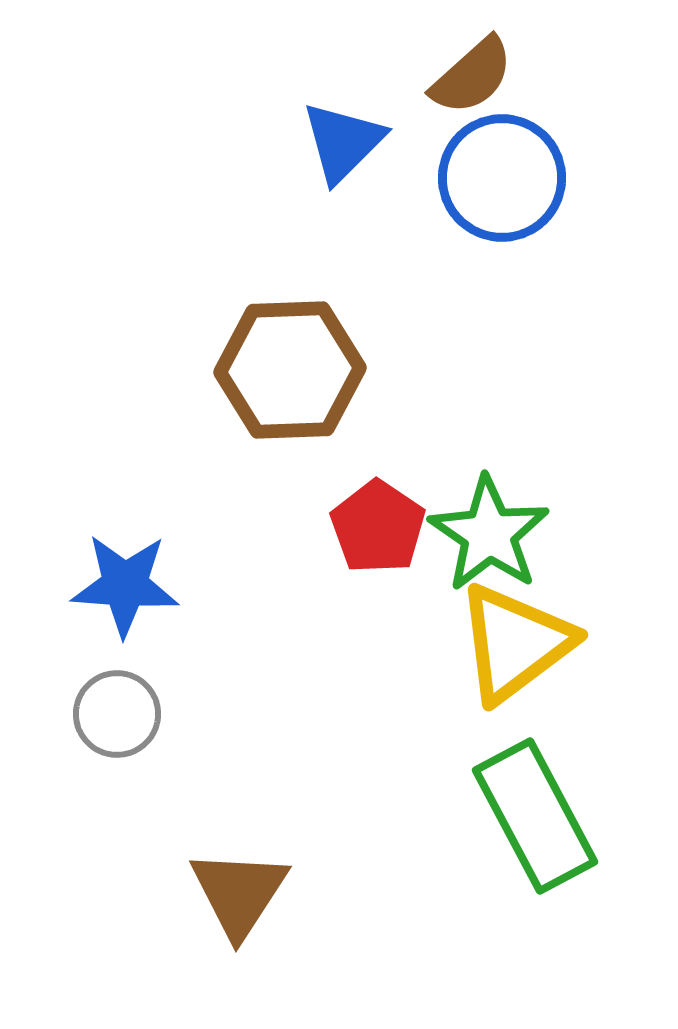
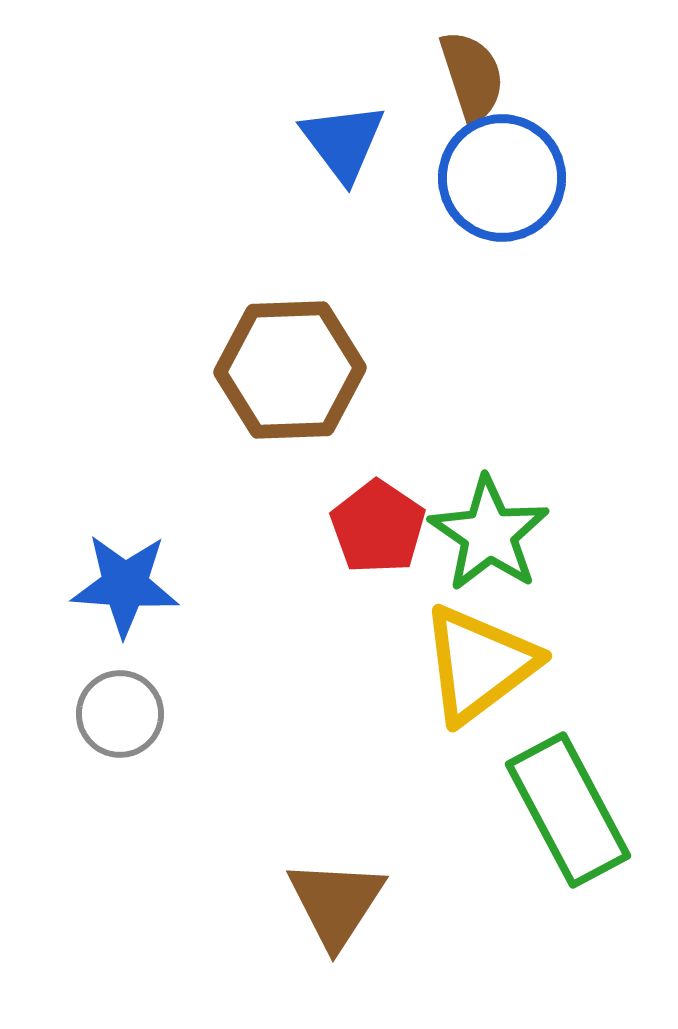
brown semicircle: rotated 66 degrees counterclockwise
blue triangle: rotated 22 degrees counterclockwise
yellow triangle: moved 36 px left, 21 px down
gray circle: moved 3 px right
green rectangle: moved 33 px right, 6 px up
brown triangle: moved 97 px right, 10 px down
